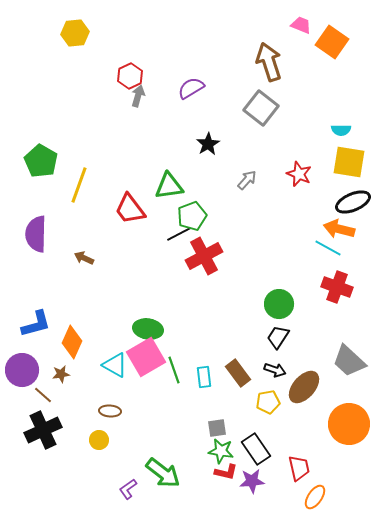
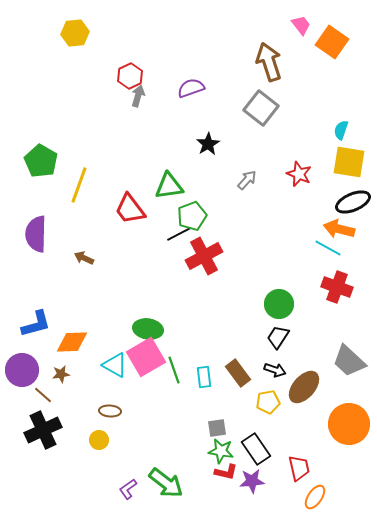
pink trapezoid at (301, 25): rotated 30 degrees clockwise
purple semicircle at (191, 88): rotated 12 degrees clockwise
cyan semicircle at (341, 130): rotated 108 degrees clockwise
orange diamond at (72, 342): rotated 64 degrees clockwise
green arrow at (163, 473): moved 3 px right, 10 px down
